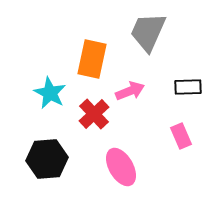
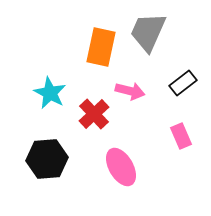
orange rectangle: moved 9 px right, 12 px up
black rectangle: moved 5 px left, 4 px up; rotated 36 degrees counterclockwise
pink arrow: rotated 36 degrees clockwise
